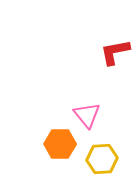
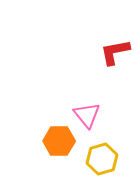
orange hexagon: moved 1 px left, 3 px up
yellow hexagon: rotated 12 degrees counterclockwise
